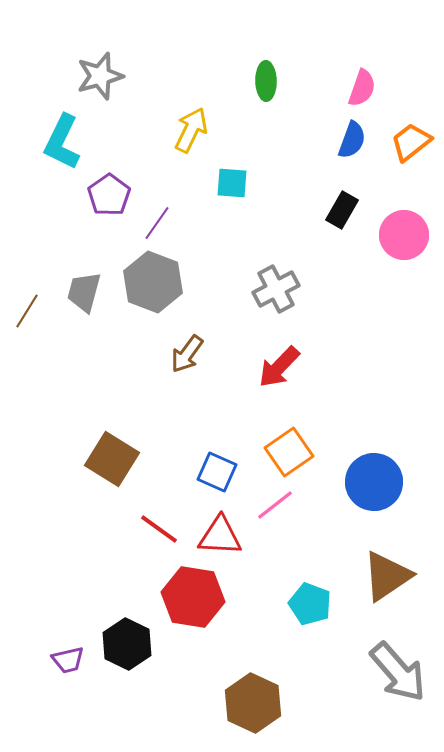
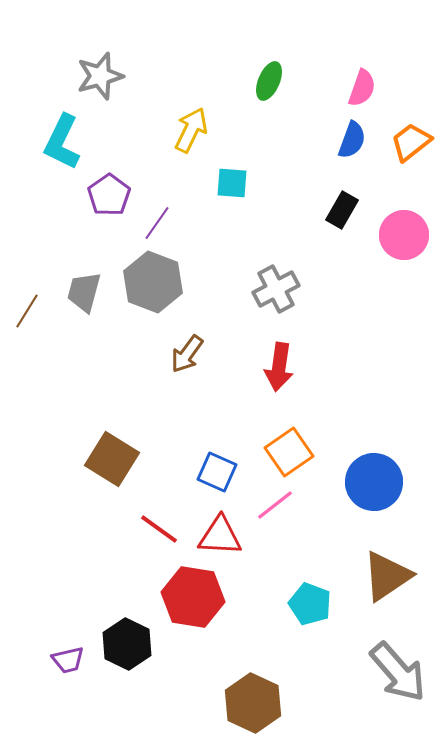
green ellipse: moved 3 px right; rotated 24 degrees clockwise
red arrow: rotated 36 degrees counterclockwise
